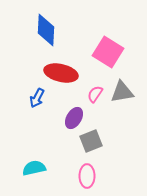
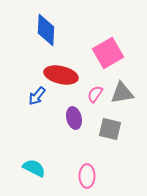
pink square: moved 1 px down; rotated 28 degrees clockwise
red ellipse: moved 2 px down
gray triangle: moved 1 px down
blue arrow: moved 2 px up; rotated 12 degrees clockwise
purple ellipse: rotated 45 degrees counterclockwise
gray square: moved 19 px right, 12 px up; rotated 35 degrees clockwise
cyan semicircle: rotated 40 degrees clockwise
